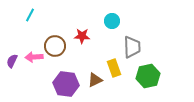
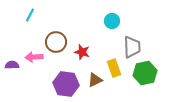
red star: moved 16 px down; rotated 14 degrees clockwise
brown circle: moved 1 px right, 4 px up
purple semicircle: moved 4 px down; rotated 64 degrees clockwise
green hexagon: moved 3 px left, 3 px up
